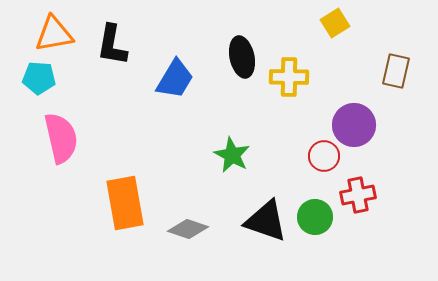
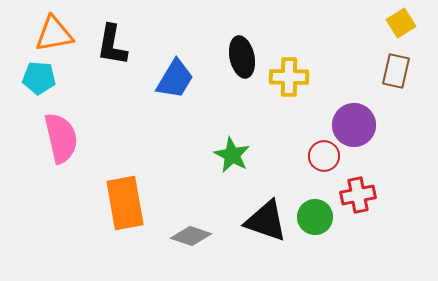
yellow square: moved 66 px right
gray diamond: moved 3 px right, 7 px down
